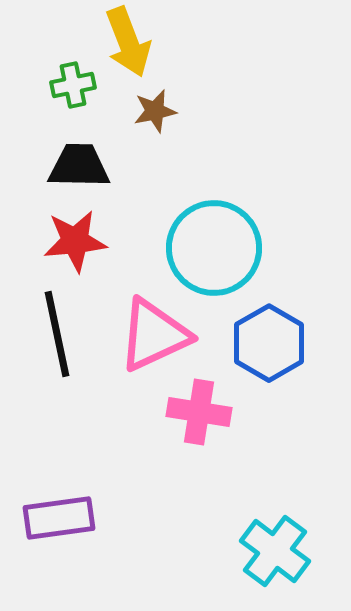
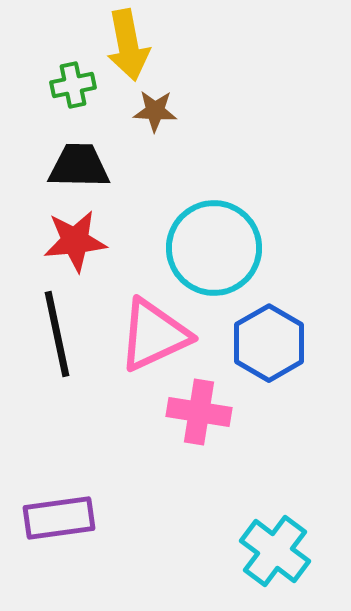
yellow arrow: moved 3 px down; rotated 10 degrees clockwise
brown star: rotated 15 degrees clockwise
